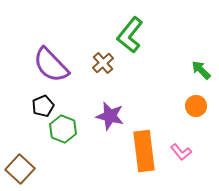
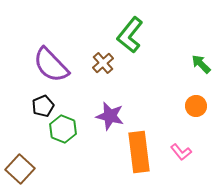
green arrow: moved 6 px up
orange rectangle: moved 5 px left, 1 px down
